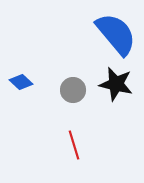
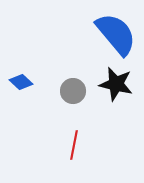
gray circle: moved 1 px down
red line: rotated 28 degrees clockwise
